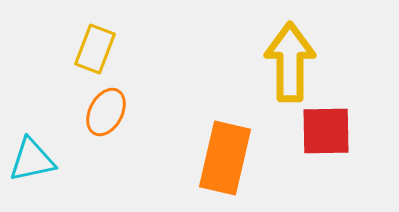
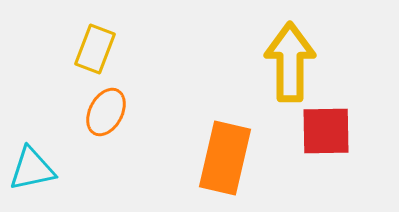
cyan triangle: moved 9 px down
